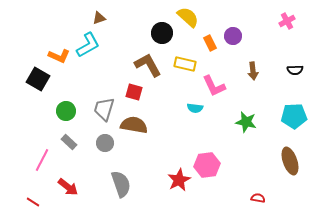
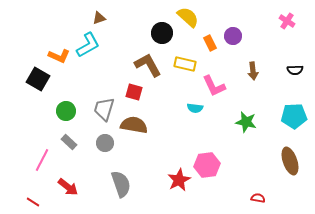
pink cross: rotated 28 degrees counterclockwise
